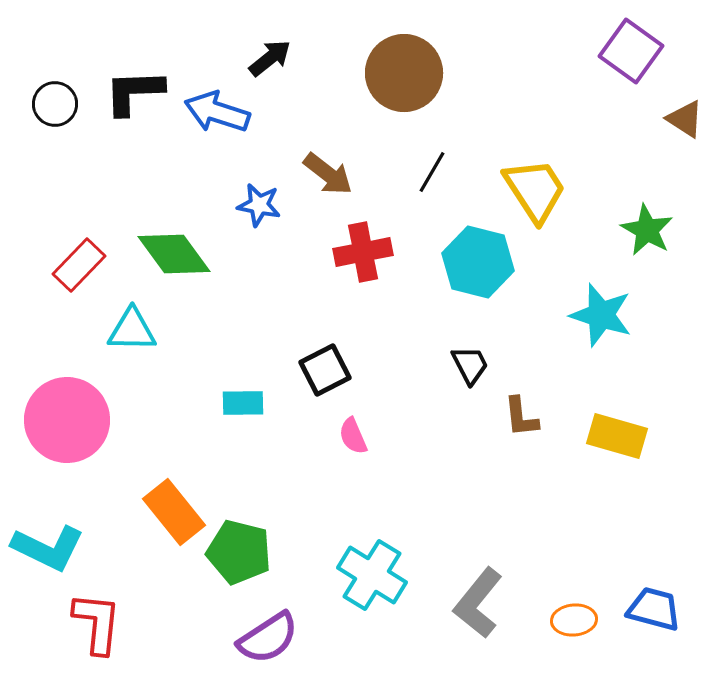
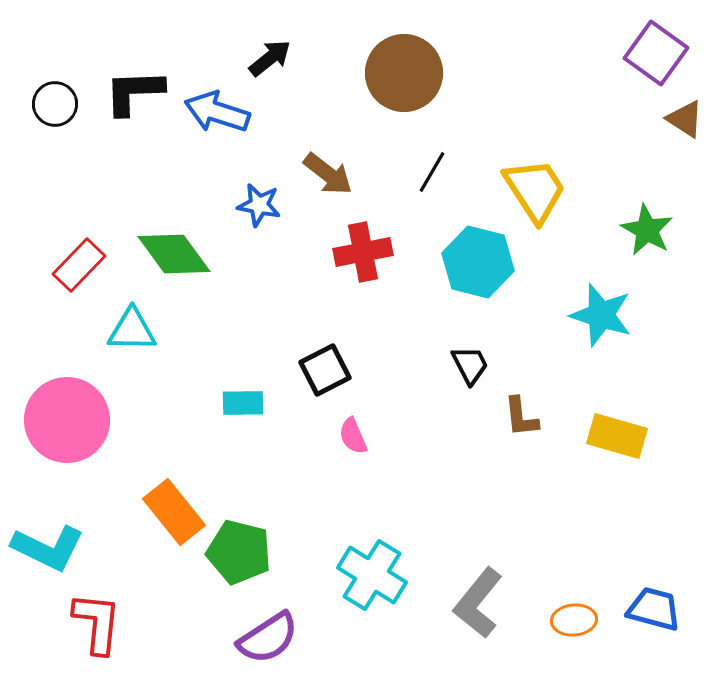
purple square: moved 25 px right, 2 px down
